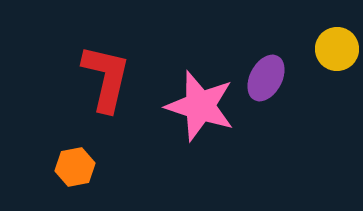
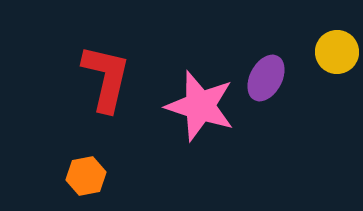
yellow circle: moved 3 px down
orange hexagon: moved 11 px right, 9 px down
